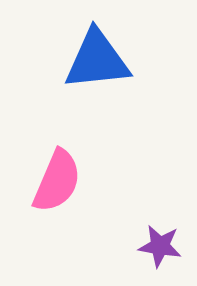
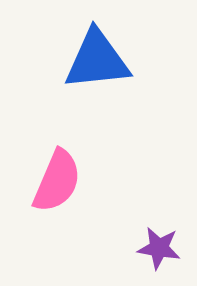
purple star: moved 1 px left, 2 px down
